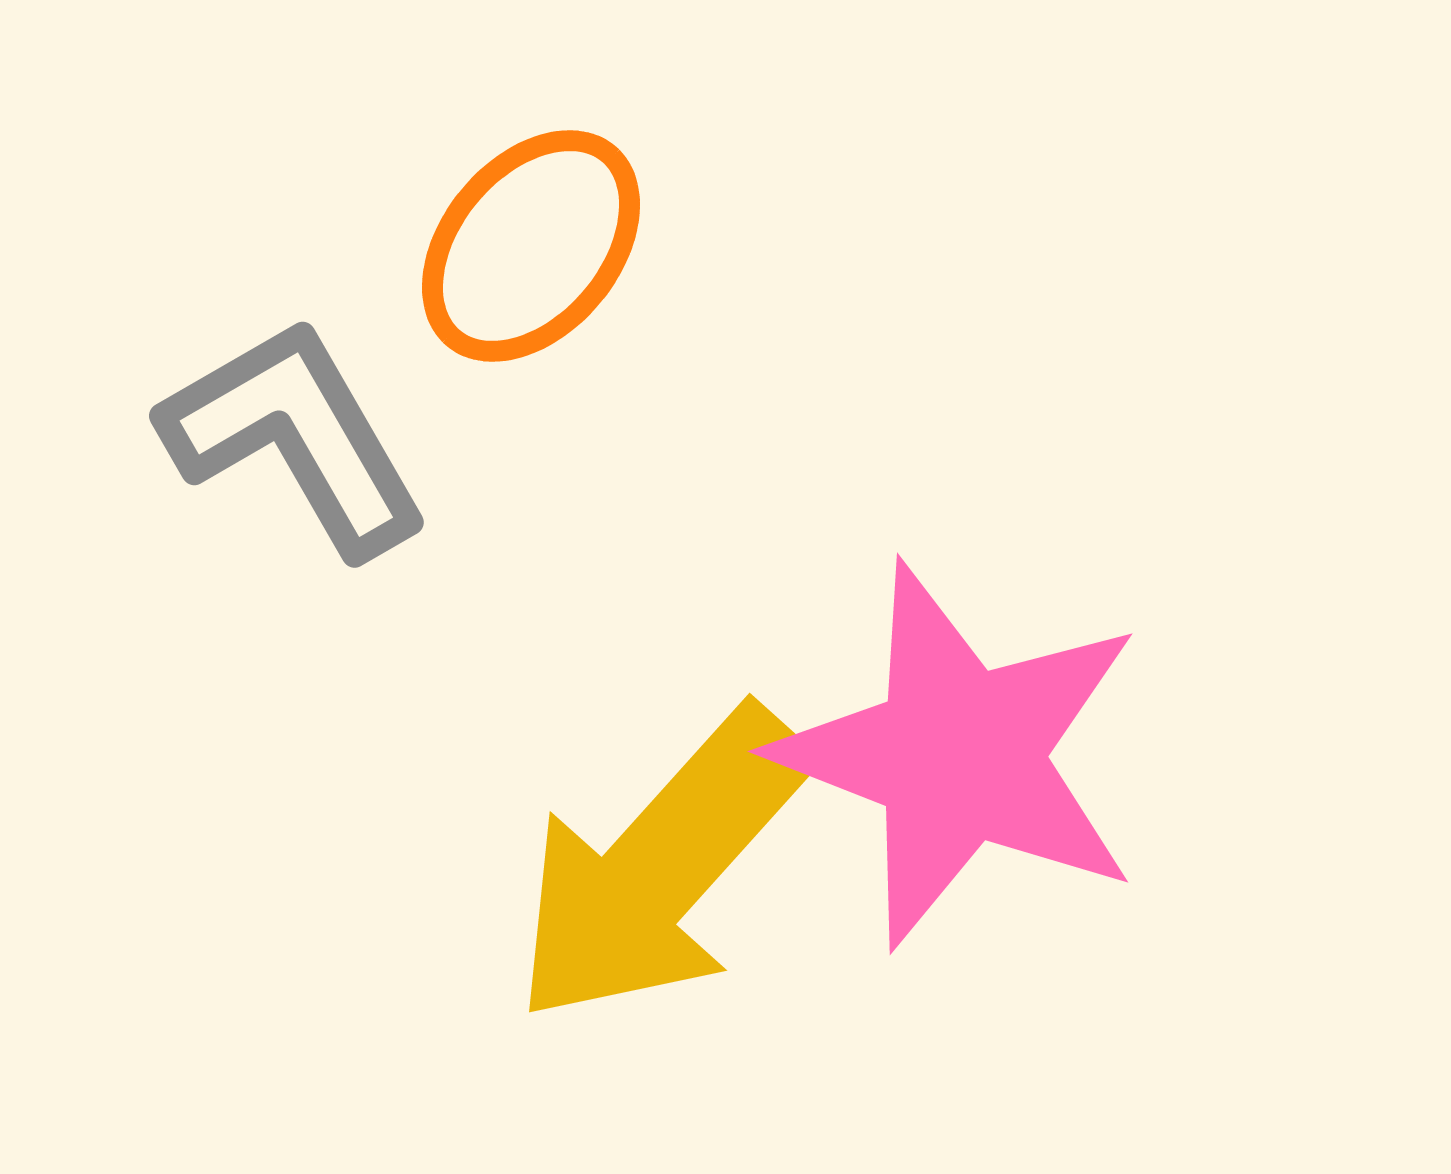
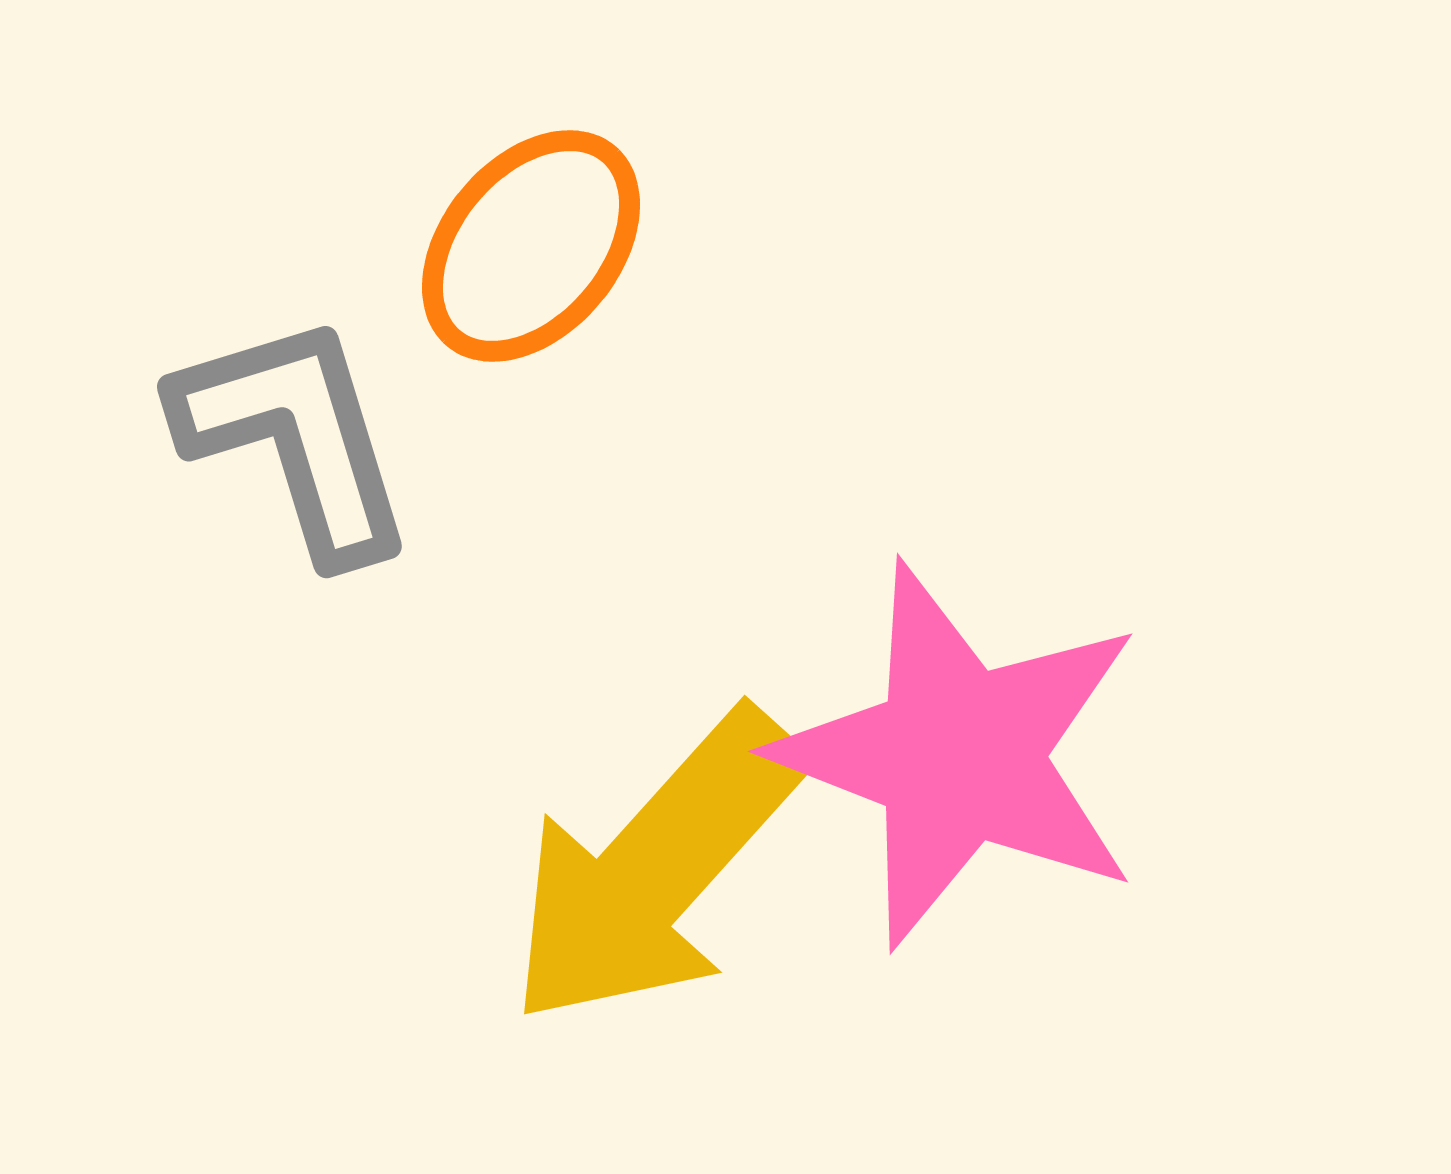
gray L-shape: rotated 13 degrees clockwise
yellow arrow: moved 5 px left, 2 px down
